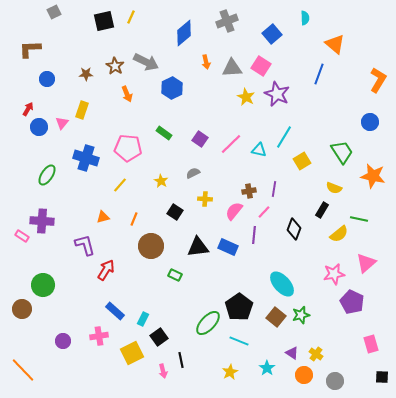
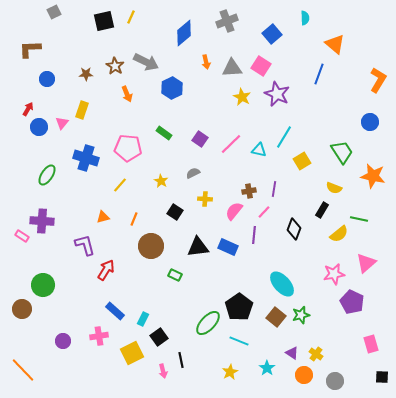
yellow star at (246, 97): moved 4 px left
